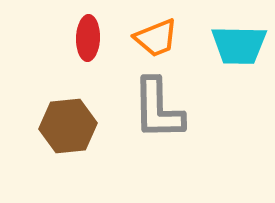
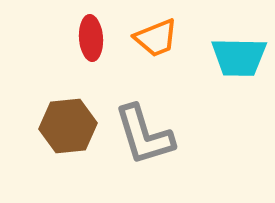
red ellipse: moved 3 px right; rotated 6 degrees counterclockwise
cyan trapezoid: moved 12 px down
gray L-shape: moved 14 px left, 26 px down; rotated 16 degrees counterclockwise
